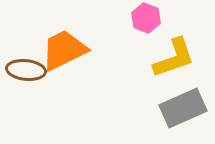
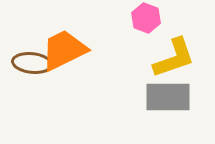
brown ellipse: moved 6 px right, 7 px up
gray rectangle: moved 15 px left, 11 px up; rotated 24 degrees clockwise
